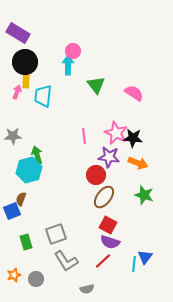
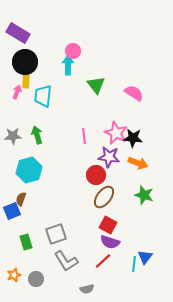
green arrow: moved 20 px up
